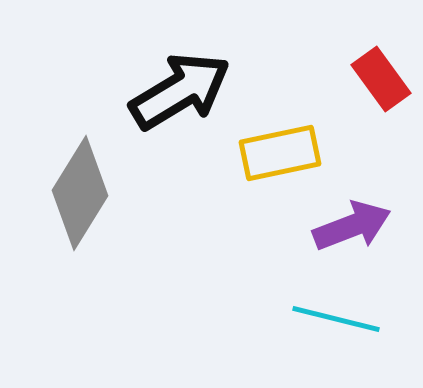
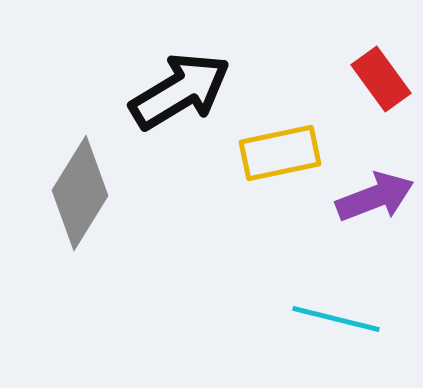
purple arrow: moved 23 px right, 29 px up
